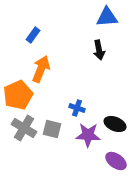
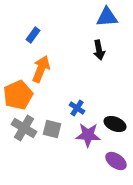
blue cross: rotated 14 degrees clockwise
